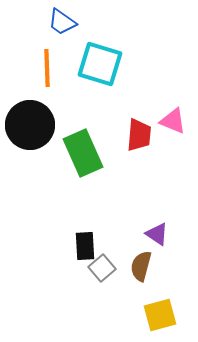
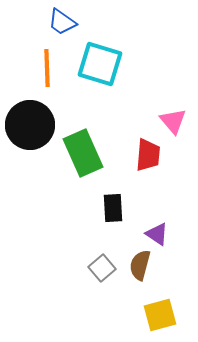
pink triangle: rotated 28 degrees clockwise
red trapezoid: moved 9 px right, 20 px down
black rectangle: moved 28 px right, 38 px up
brown semicircle: moved 1 px left, 1 px up
